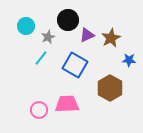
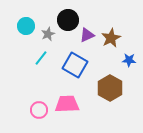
gray star: moved 3 px up
